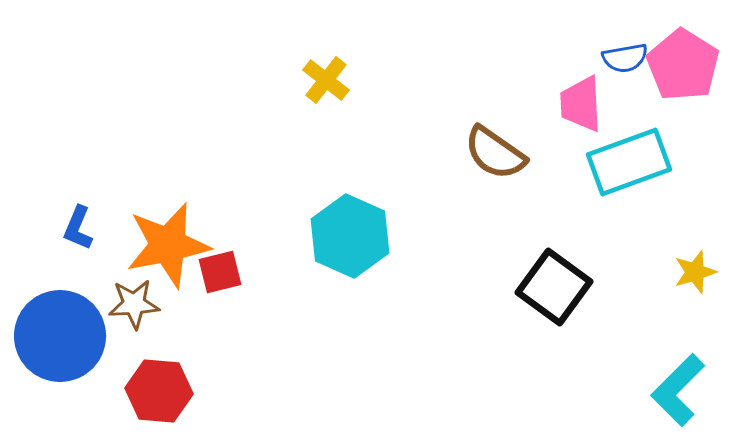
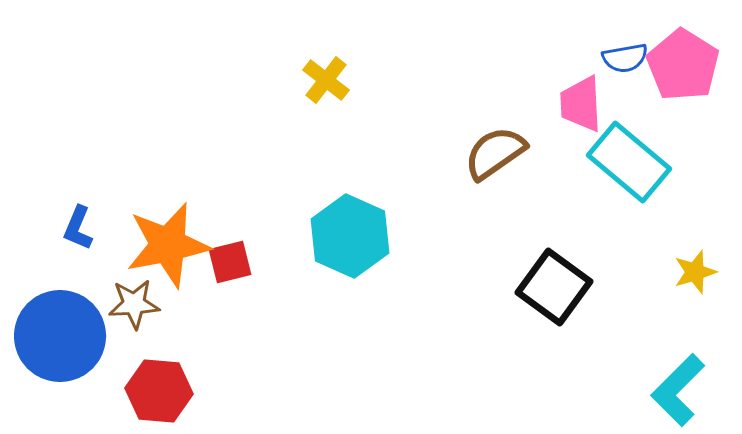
brown semicircle: rotated 110 degrees clockwise
cyan rectangle: rotated 60 degrees clockwise
red square: moved 10 px right, 10 px up
